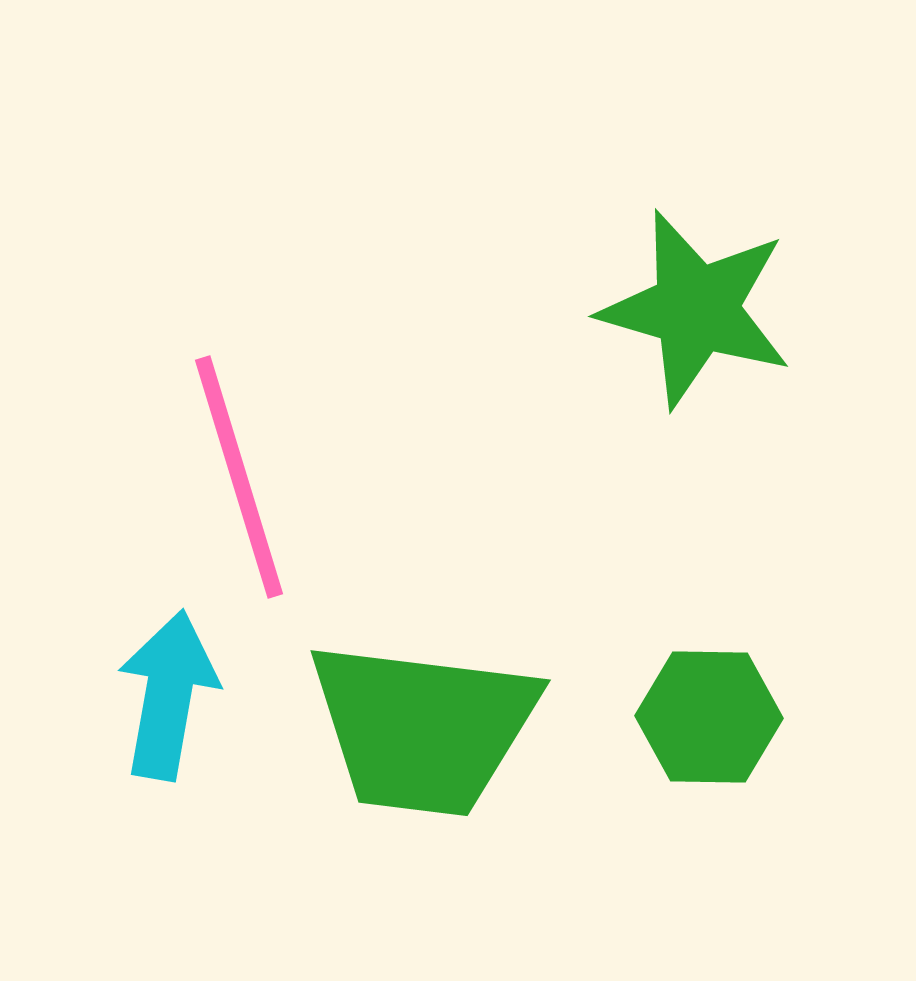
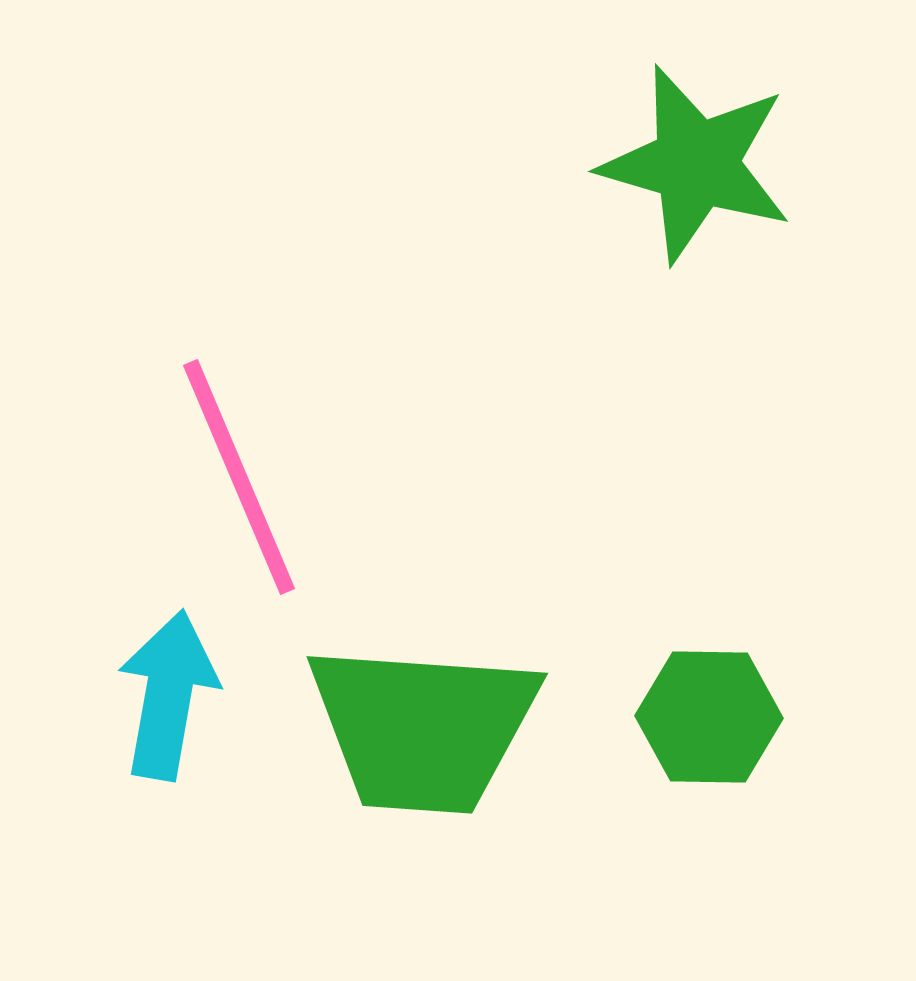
green star: moved 145 px up
pink line: rotated 6 degrees counterclockwise
green trapezoid: rotated 3 degrees counterclockwise
